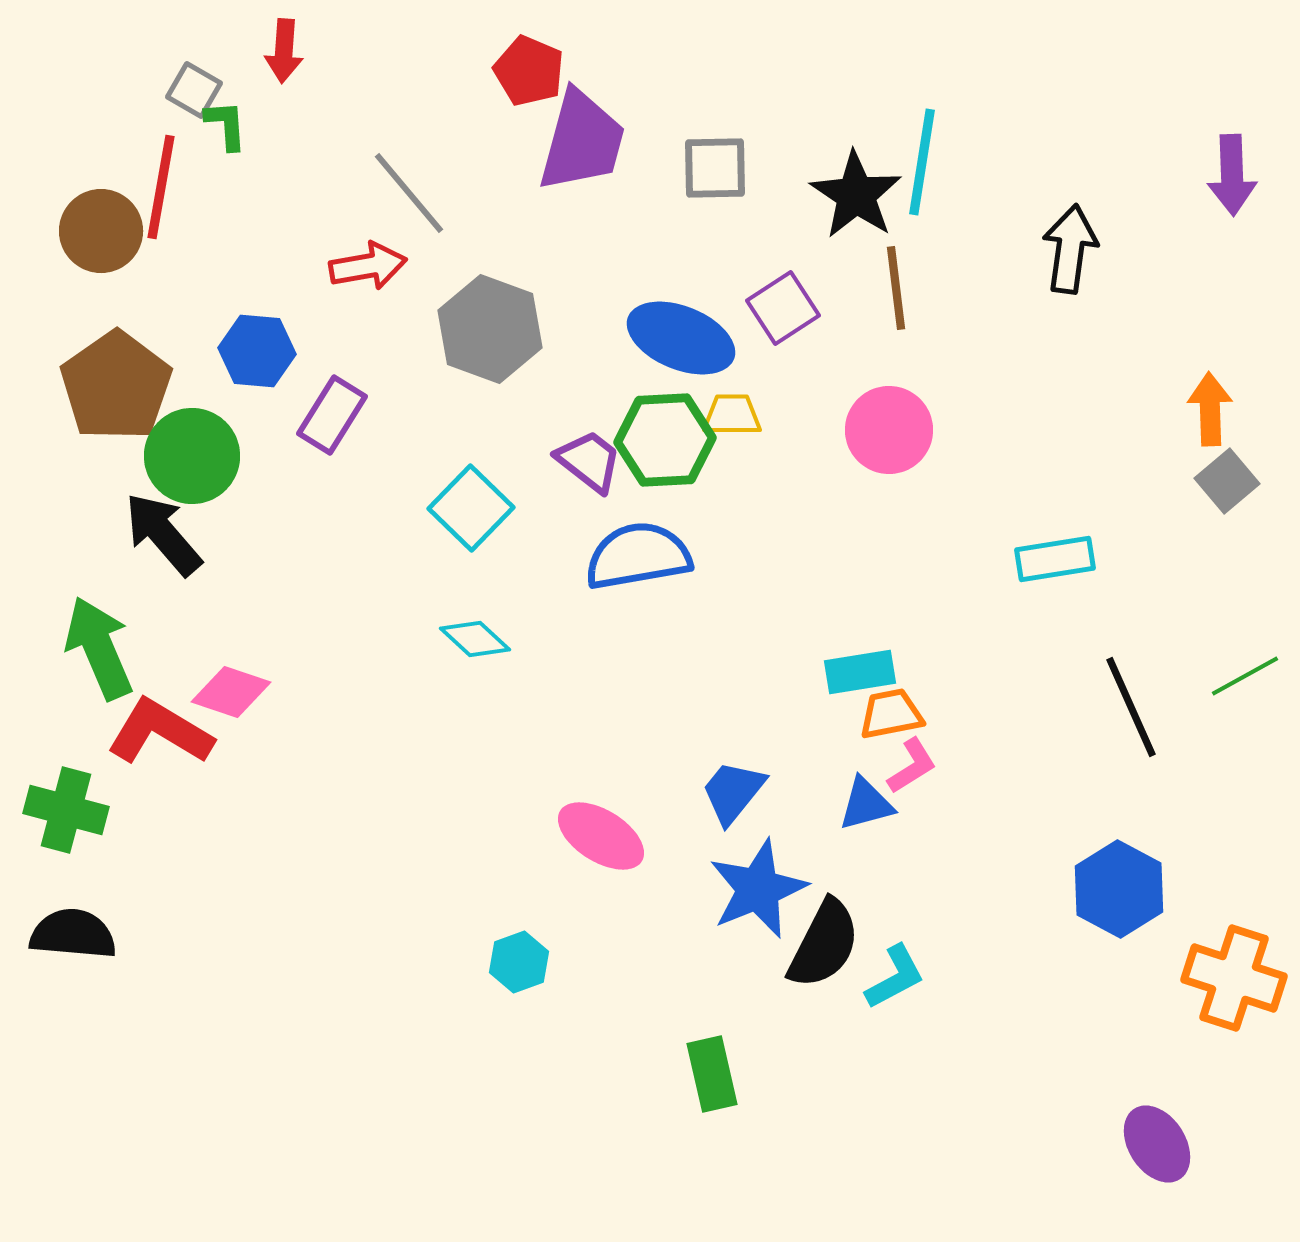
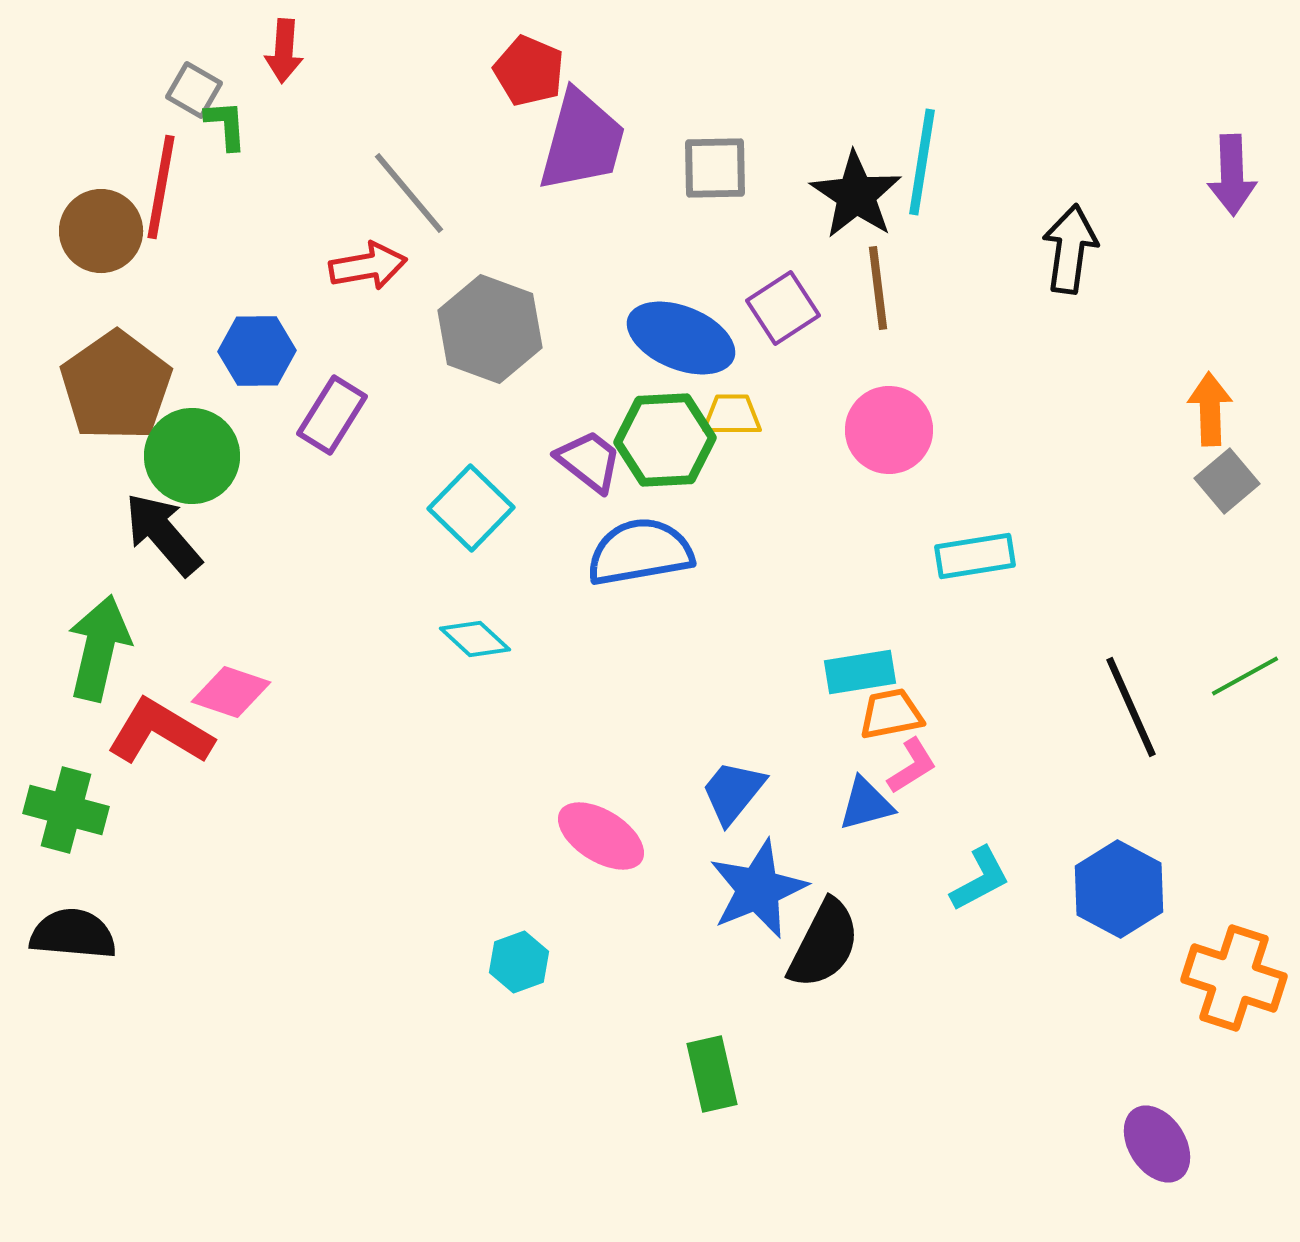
brown line at (896, 288): moved 18 px left
blue hexagon at (257, 351): rotated 6 degrees counterclockwise
blue semicircle at (638, 556): moved 2 px right, 4 px up
cyan rectangle at (1055, 559): moved 80 px left, 3 px up
green arrow at (99, 648): rotated 36 degrees clockwise
cyan L-shape at (895, 977): moved 85 px right, 98 px up
